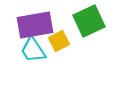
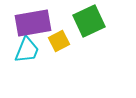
purple rectangle: moved 2 px left, 2 px up
cyan trapezoid: moved 6 px left; rotated 124 degrees counterclockwise
